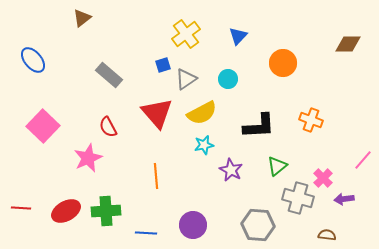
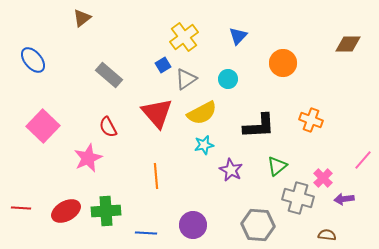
yellow cross: moved 2 px left, 3 px down
blue square: rotated 14 degrees counterclockwise
